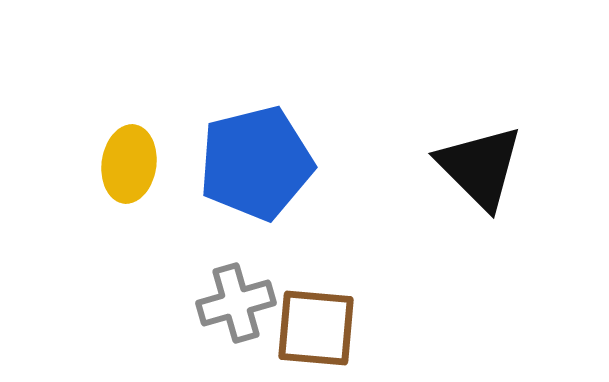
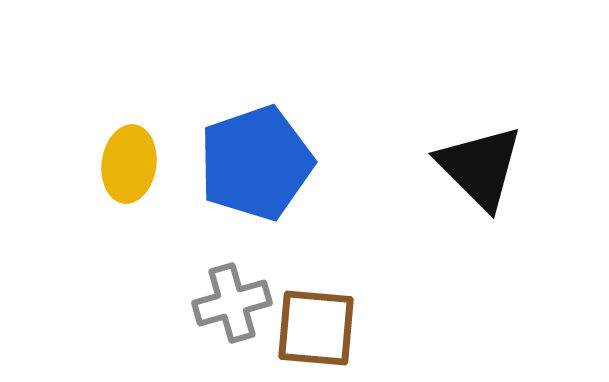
blue pentagon: rotated 5 degrees counterclockwise
gray cross: moved 4 px left
